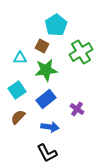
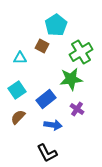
green star: moved 25 px right, 9 px down
blue arrow: moved 3 px right, 2 px up
